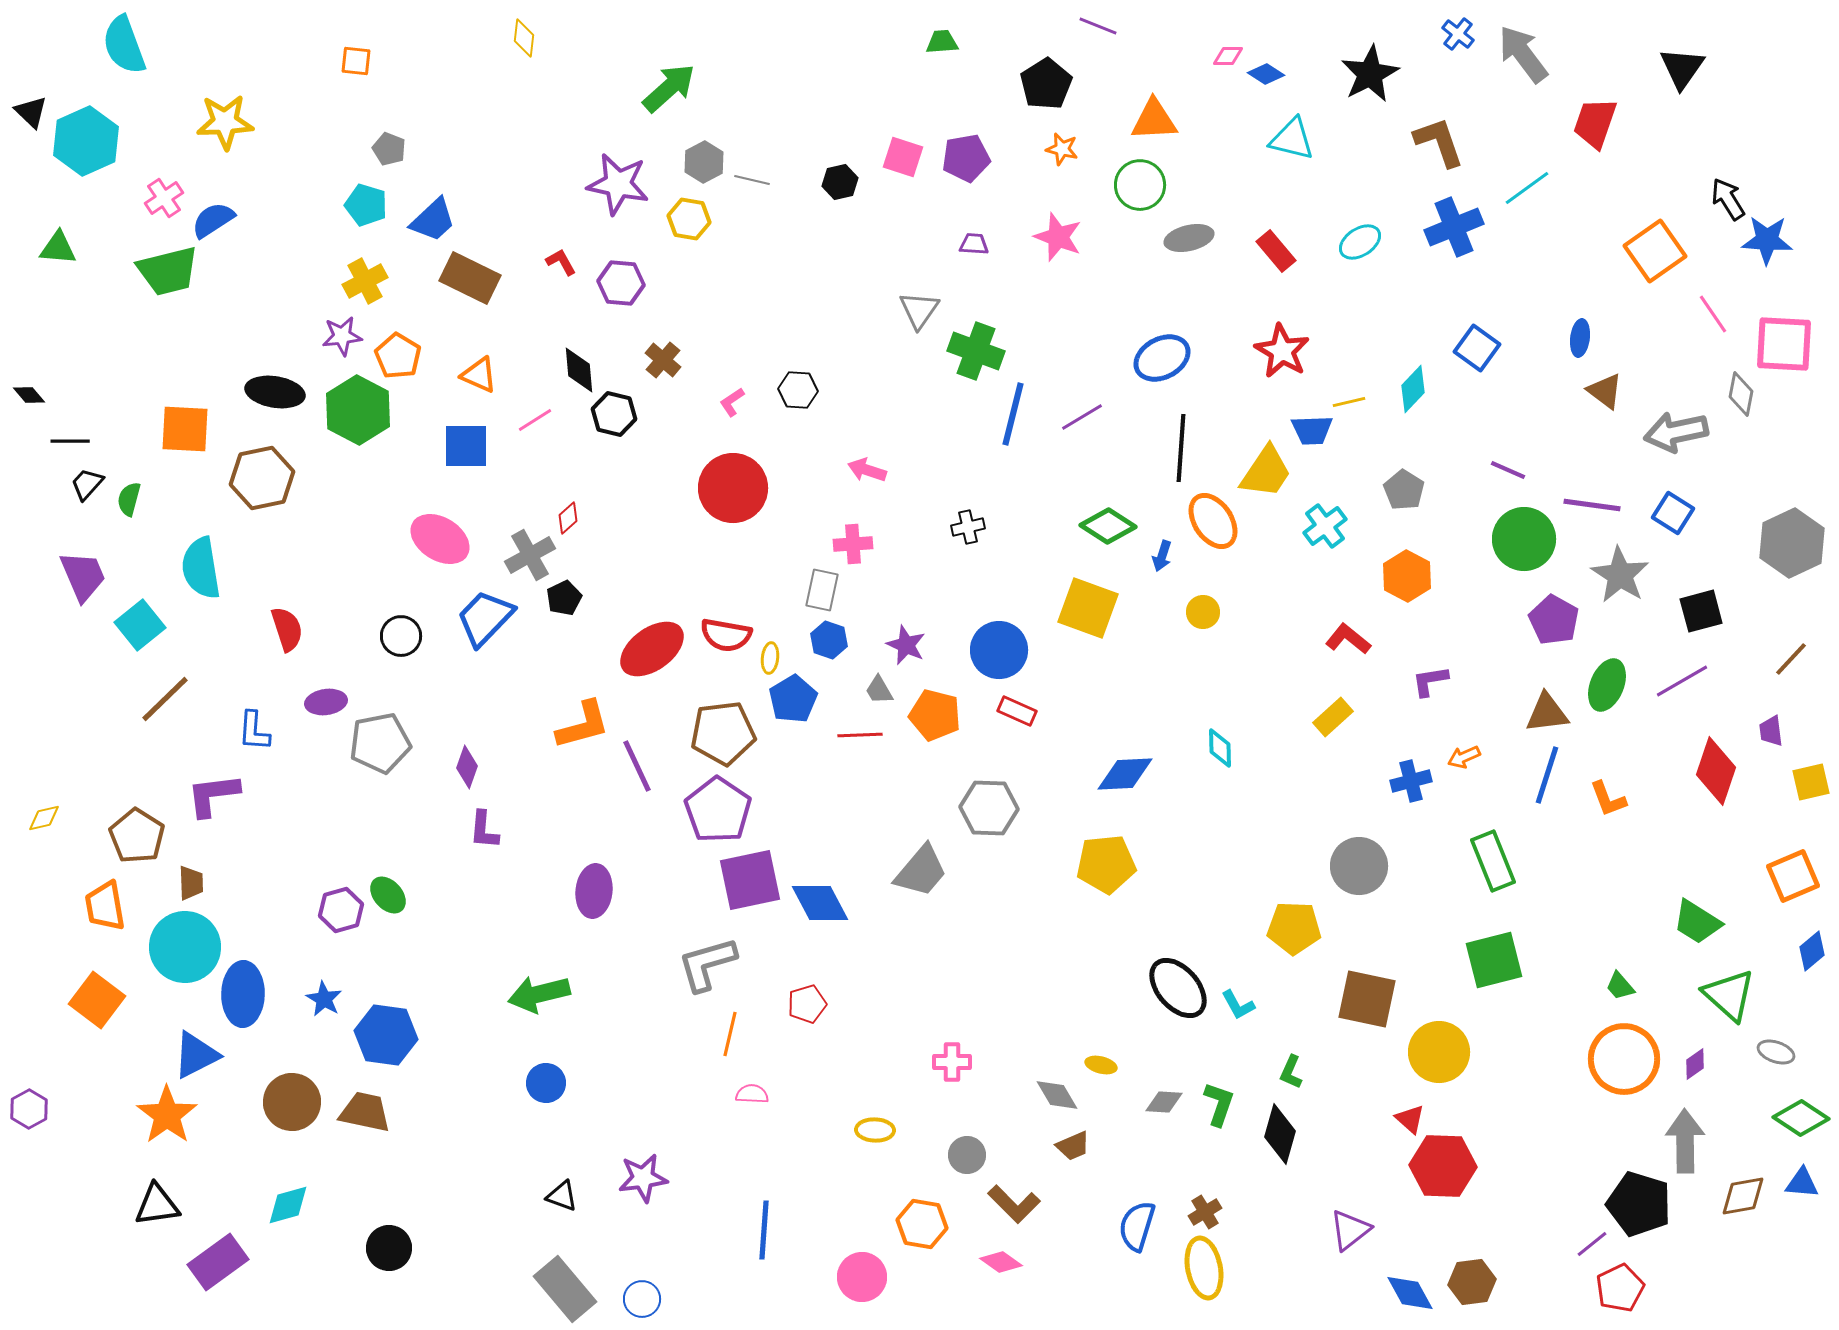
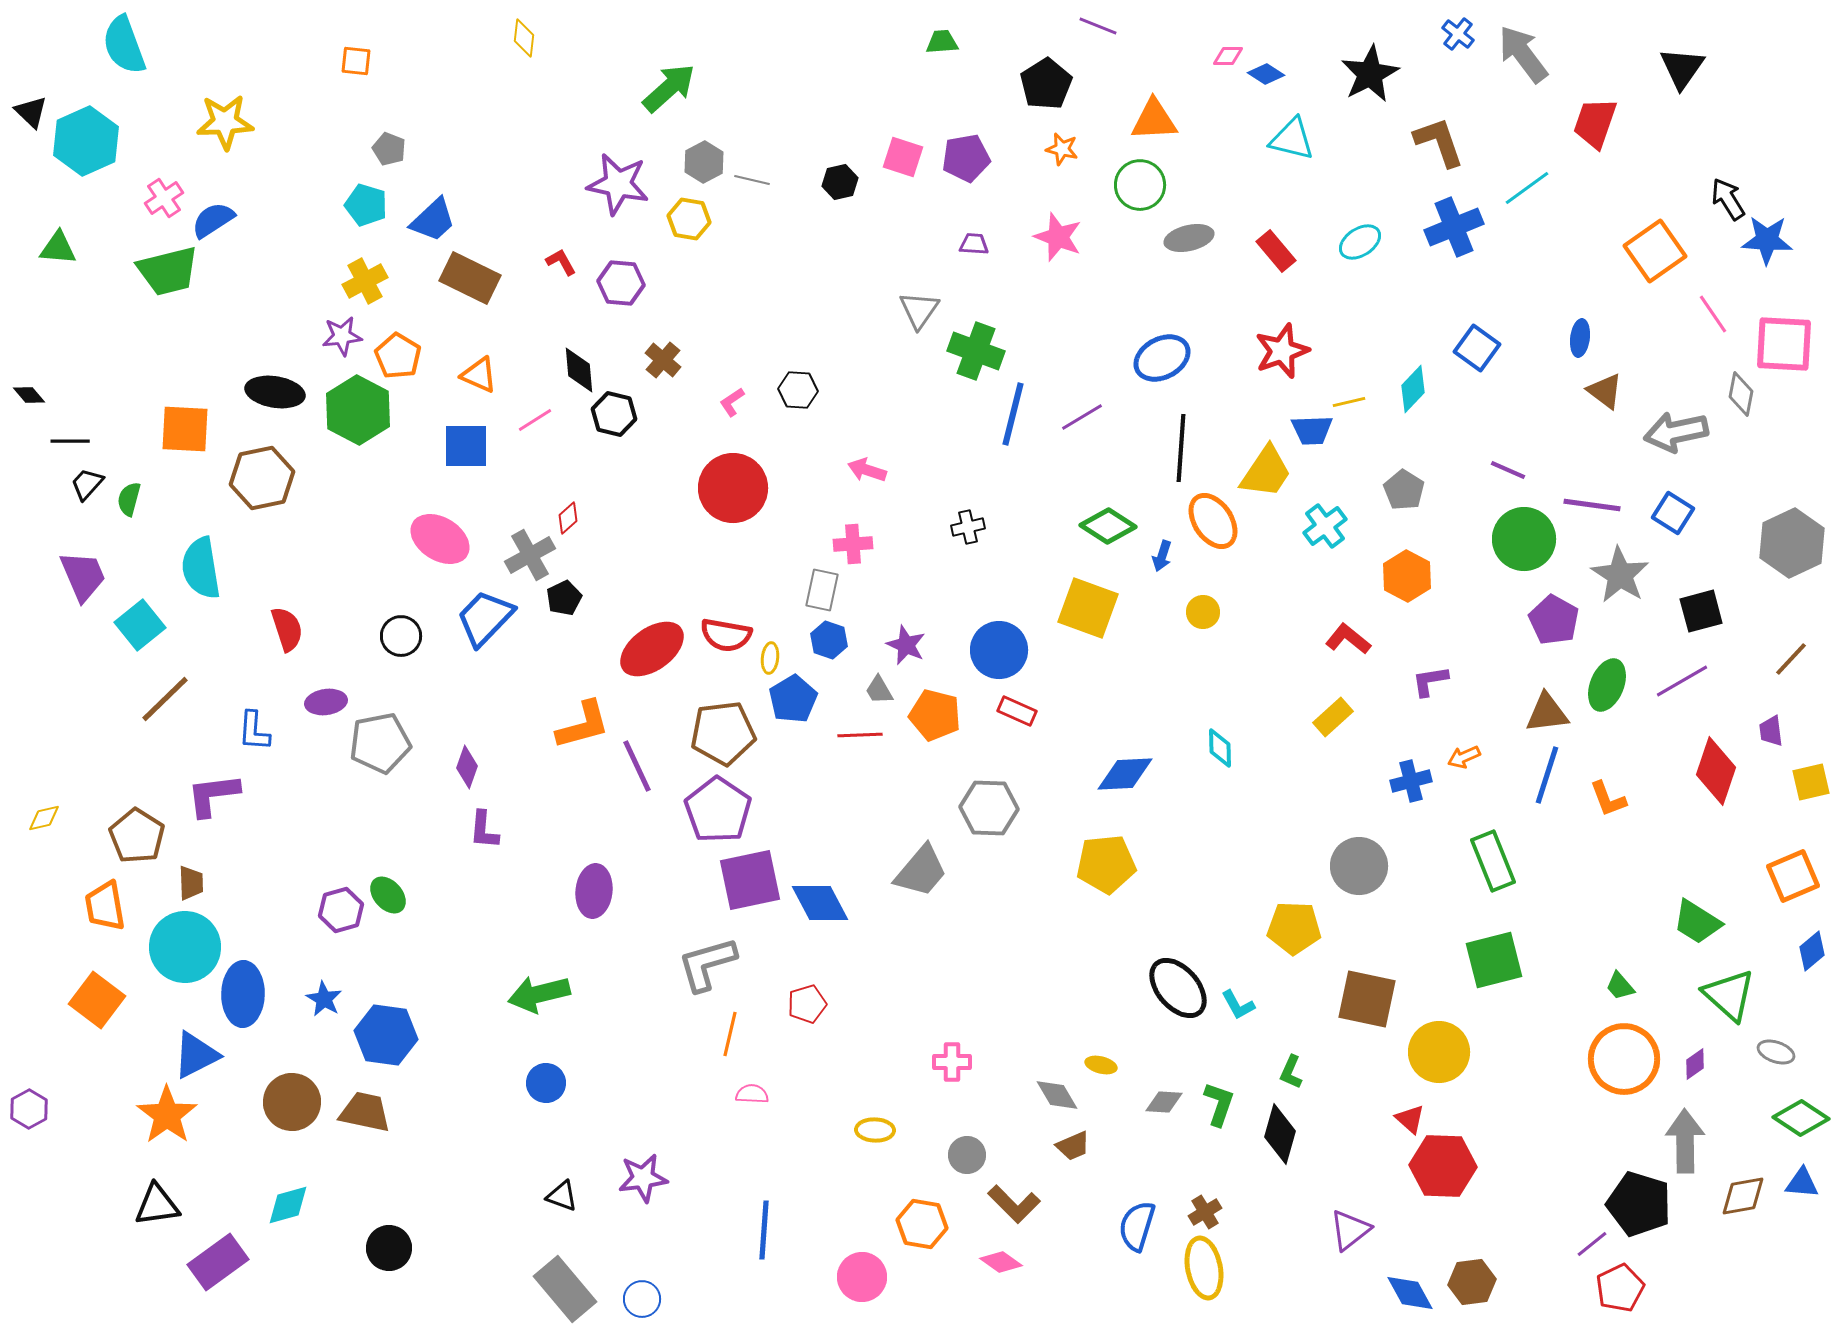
red star at (1282, 351): rotated 22 degrees clockwise
